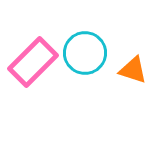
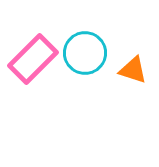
pink rectangle: moved 3 px up
